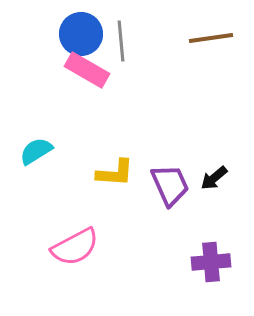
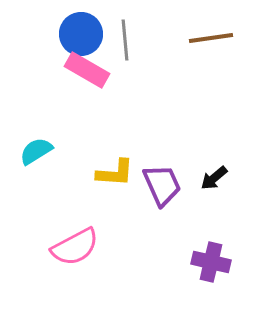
gray line: moved 4 px right, 1 px up
purple trapezoid: moved 8 px left
purple cross: rotated 18 degrees clockwise
